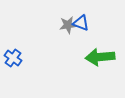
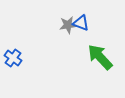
green arrow: rotated 52 degrees clockwise
